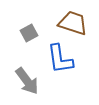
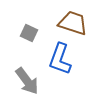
gray square: rotated 36 degrees counterclockwise
blue L-shape: rotated 28 degrees clockwise
